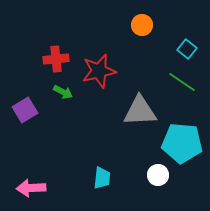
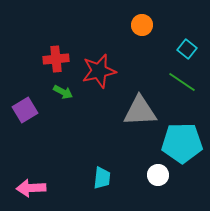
cyan pentagon: rotated 6 degrees counterclockwise
